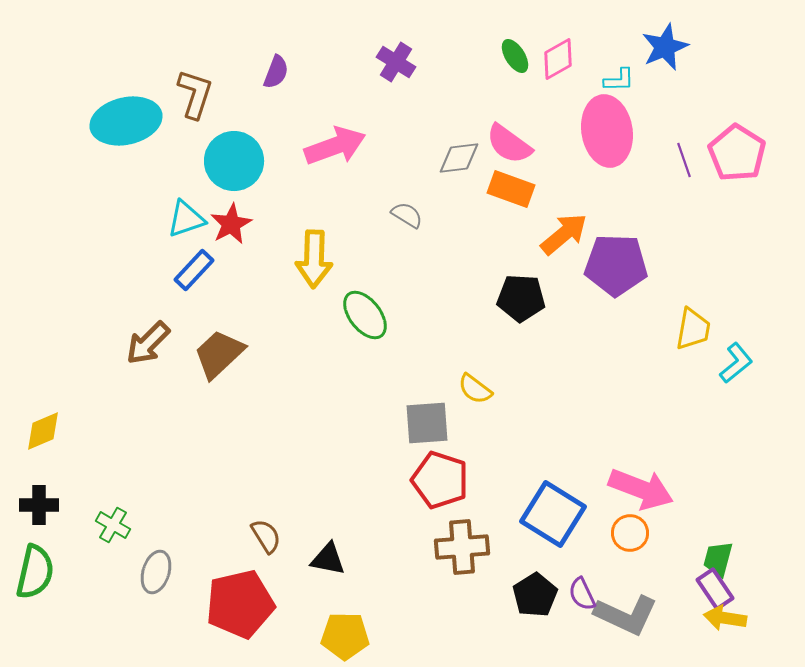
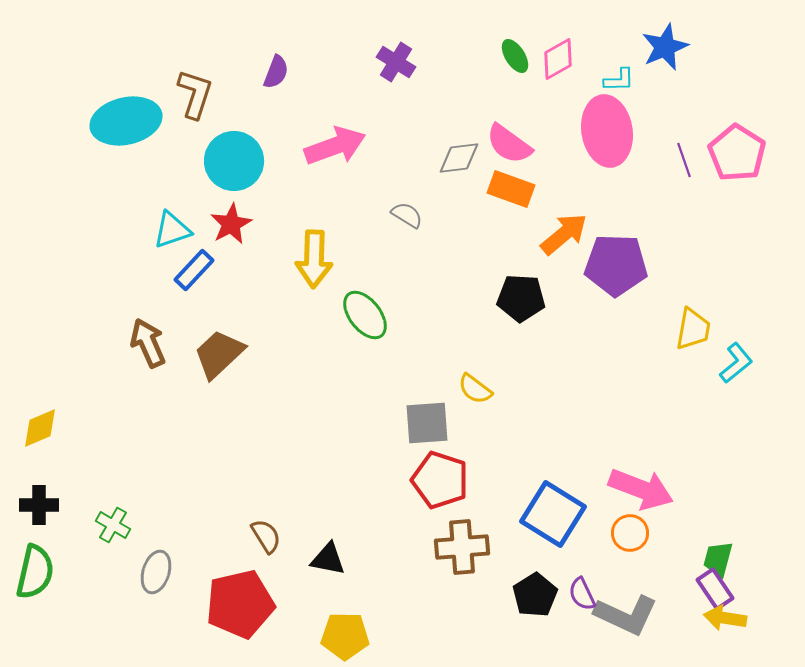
cyan triangle at (186, 219): moved 14 px left, 11 px down
brown arrow at (148, 343): rotated 111 degrees clockwise
yellow diamond at (43, 431): moved 3 px left, 3 px up
